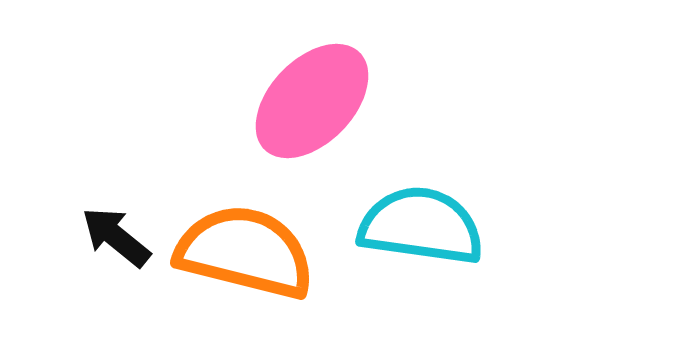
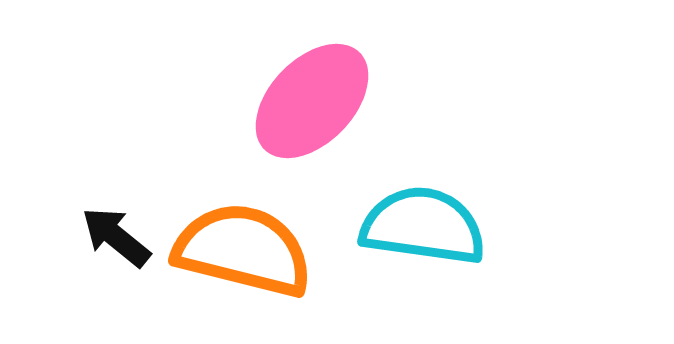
cyan semicircle: moved 2 px right
orange semicircle: moved 2 px left, 2 px up
